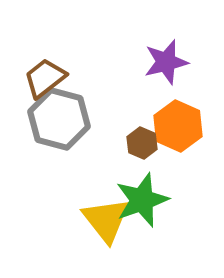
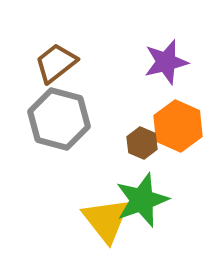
brown trapezoid: moved 11 px right, 15 px up
